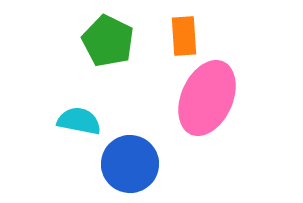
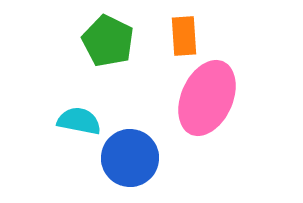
blue circle: moved 6 px up
